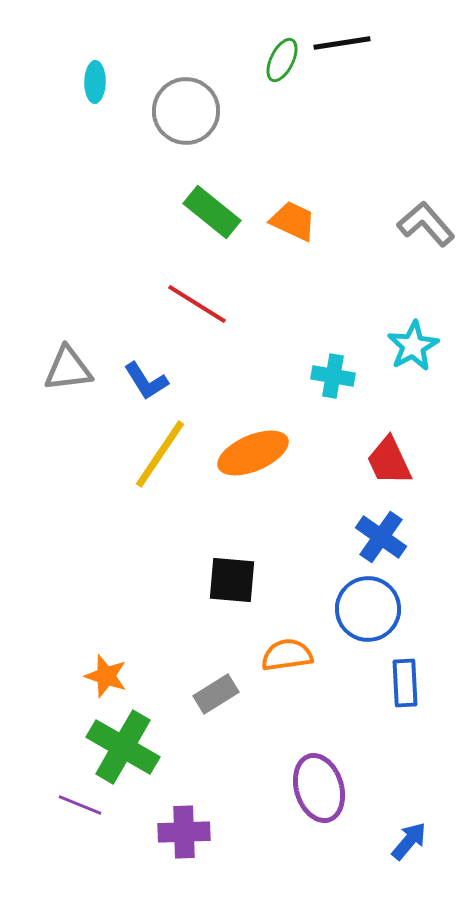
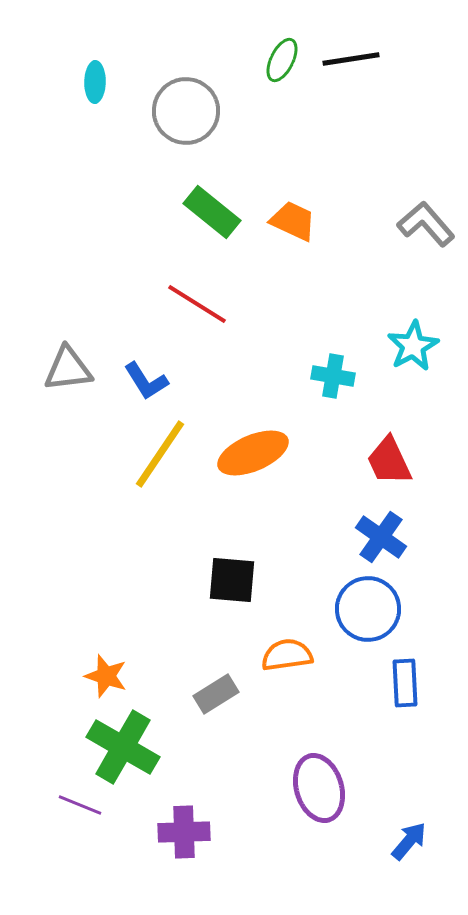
black line: moved 9 px right, 16 px down
